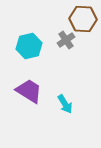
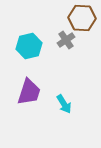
brown hexagon: moved 1 px left, 1 px up
purple trapezoid: moved 1 px down; rotated 76 degrees clockwise
cyan arrow: moved 1 px left
